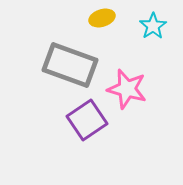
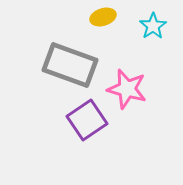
yellow ellipse: moved 1 px right, 1 px up
